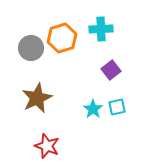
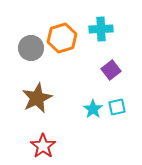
red star: moved 4 px left; rotated 15 degrees clockwise
